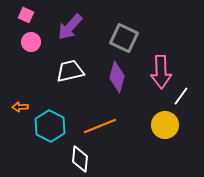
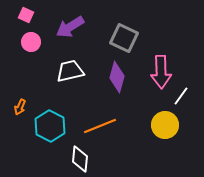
purple arrow: rotated 16 degrees clockwise
orange arrow: rotated 63 degrees counterclockwise
